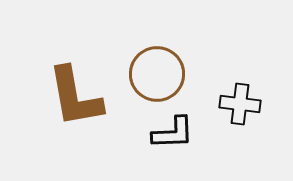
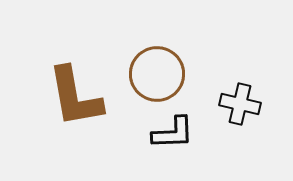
black cross: rotated 6 degrees clockwise
